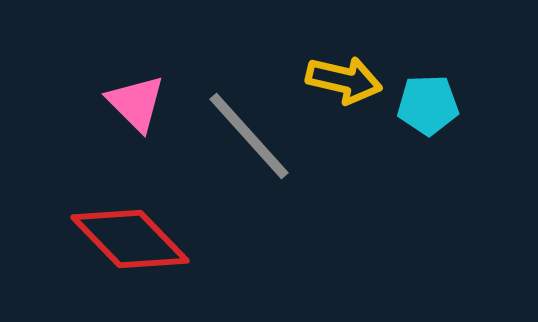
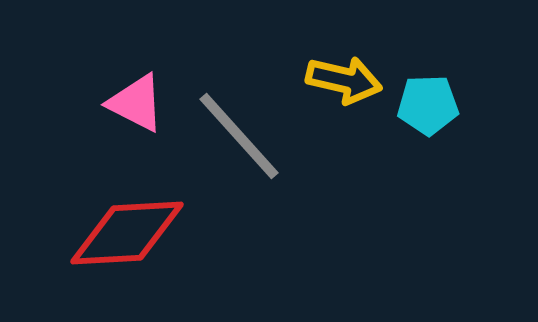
pink triangle: rotated 18 degrees counterclockwise
gray line: moved 10 px left
red diamond: moved 3 px left, 6 px up; rotated 49 degrees counterclockwise
